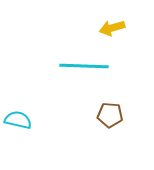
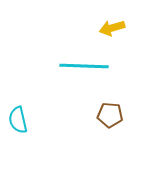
cyan semicircle: rotated 116 degrees counterclockwise
